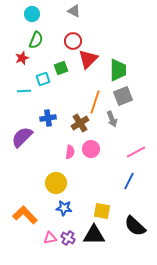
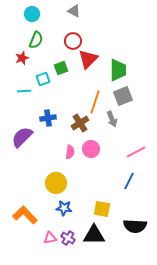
yellow square: moved 2 px up
black semicircle: rotated 40 degrees counterclockwise
